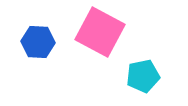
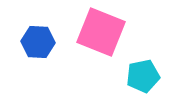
pink square: moved 1 px right; rotated 6 degrees counterclockwise
